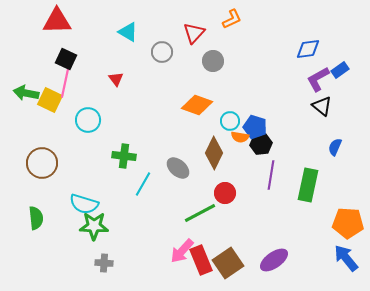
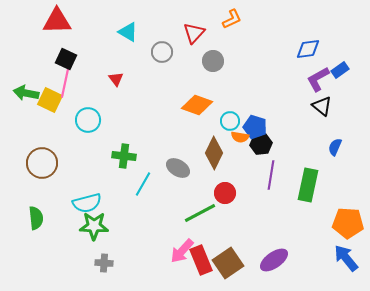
gray ellipse at (178, 168): rotated 10 degrees counterclockwise
cyan semicircle at (84, 204): moved 3 px right, 1 px up; rotated 32 degrees counterclockwise
